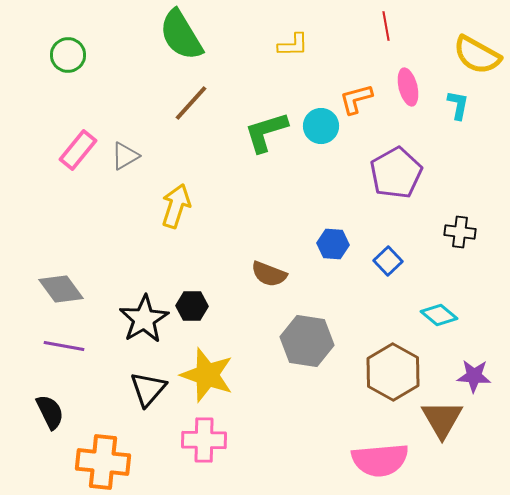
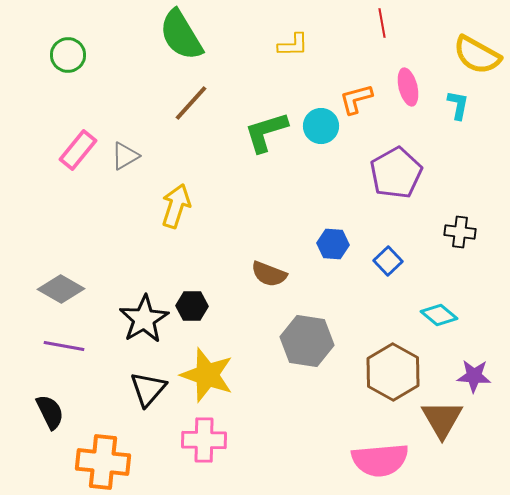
red line: moved 4 px left, 3 px up
gray diamond: rotated 24 degrees counterclockwise
